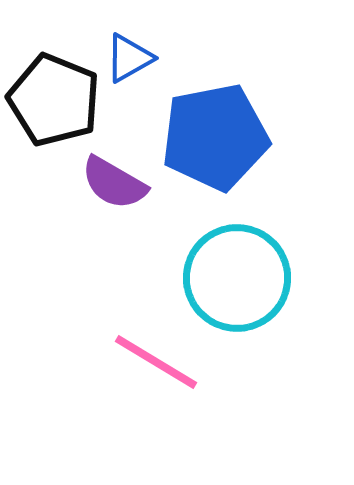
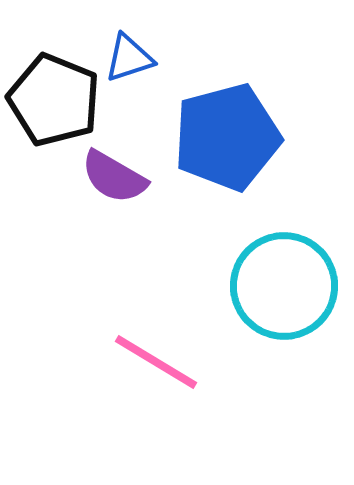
blue triangle: rotated 12 degrees clockwise
blue pentagon: moved 12 px right; rotated 4 degrees counterclockwise
purple semicircle: moved 6 px up
cyan circle: moved 47 px right, 8 px down
